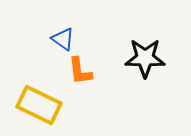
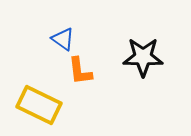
black star: moved 2 px left, 1 px up
